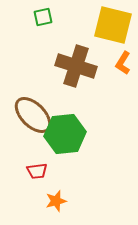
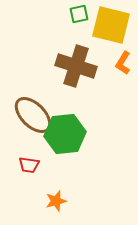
green square: moved 36 px right, 3 px up
yellow square: moved 2 px left
red trapezoid: moved 8 px left, 6 px up; rotated 15 degrees clockwise
